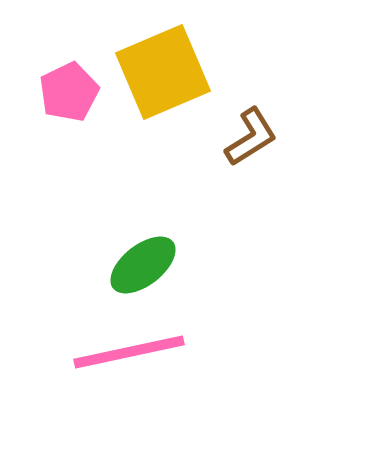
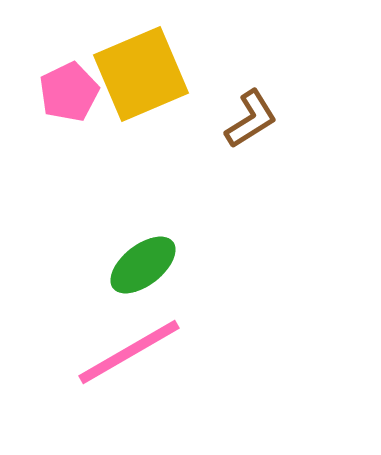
yellow square: moved 22 px left, 2 px down
brown L-shape: moved 18 px up
pink line: rotated 18 degrees counterclockwise
